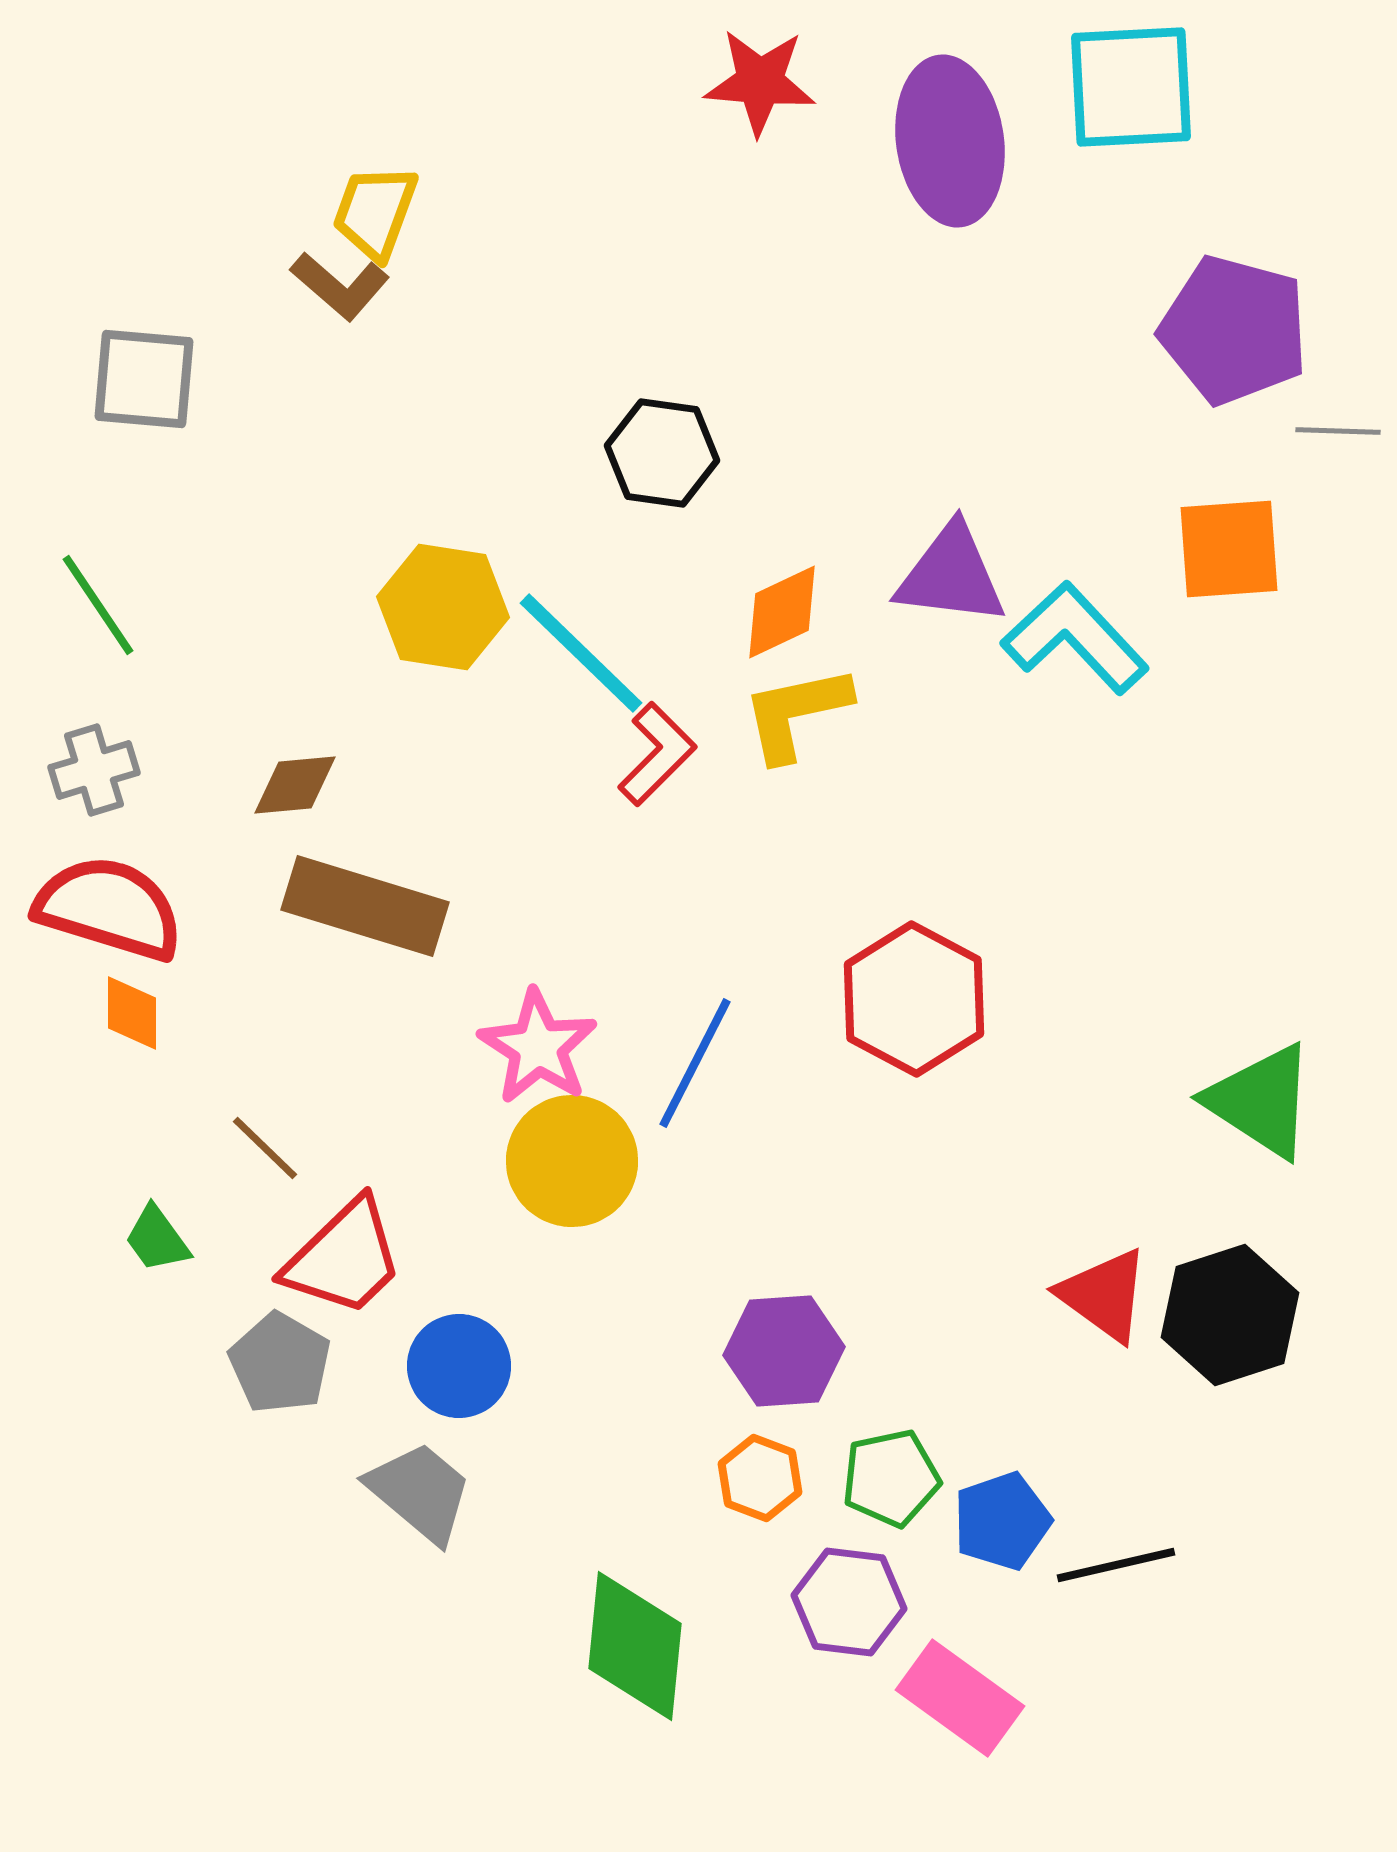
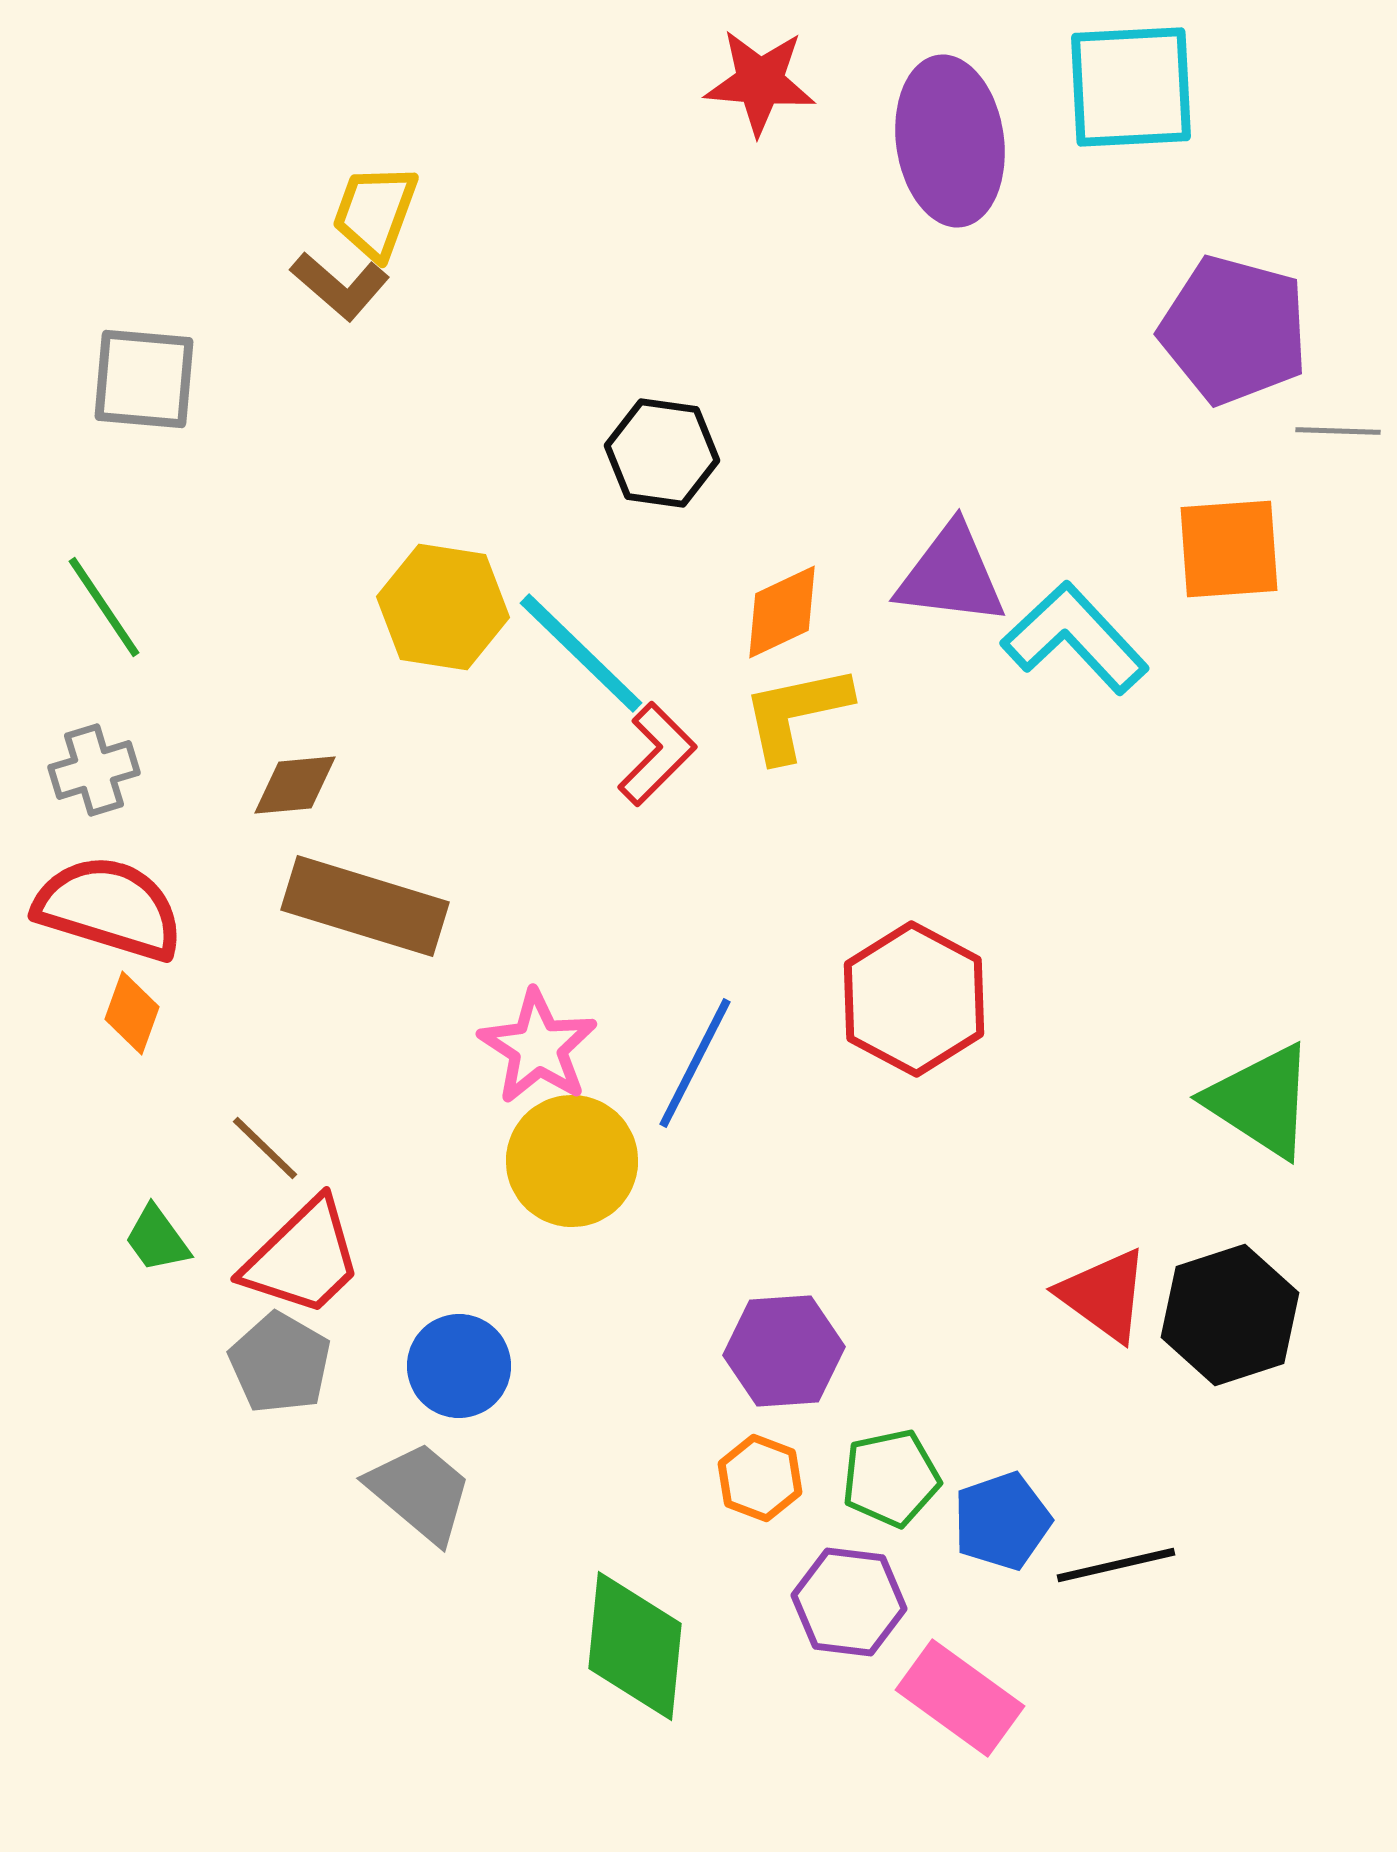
green line at (98, 605): moved 6 px right, 2 px down
orange diamond at (132, 1013): rotated 20 degrees clockwise
red trapezoid at (344, 1258): moved 41 px left
